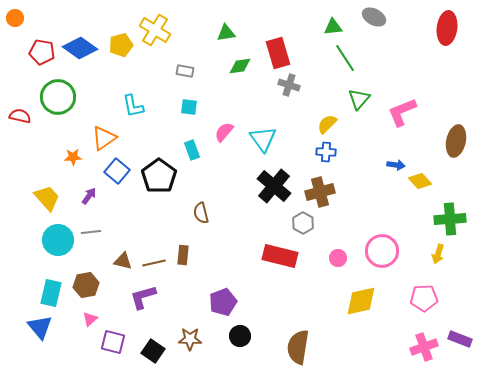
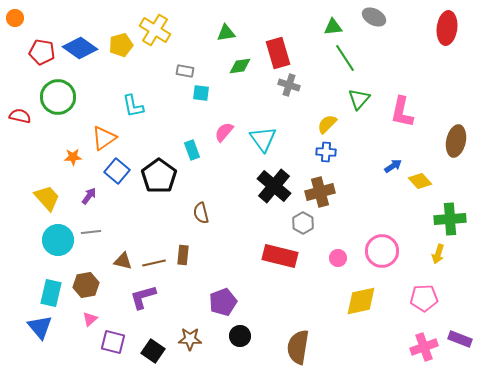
cyan square at (189, 107): moved 12 px right, 14 px up
pink L-shape at (402, 112): rotated 56 degrees counterclockwise
blue arrow at (396, 165): moved 3 px left, 1 px down; rotated 42 degrees counterclockwise
